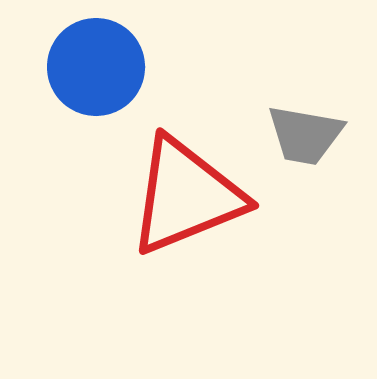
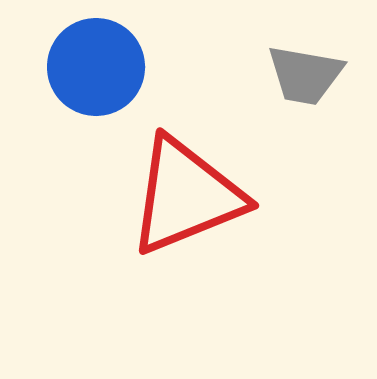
gray trapezoid: moved 60 px up
